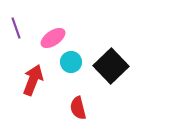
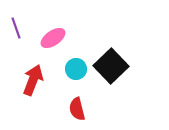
cyan circle: moved 5 px right, 7 px down
red semicircle: moved 1 px left, 1 px down
